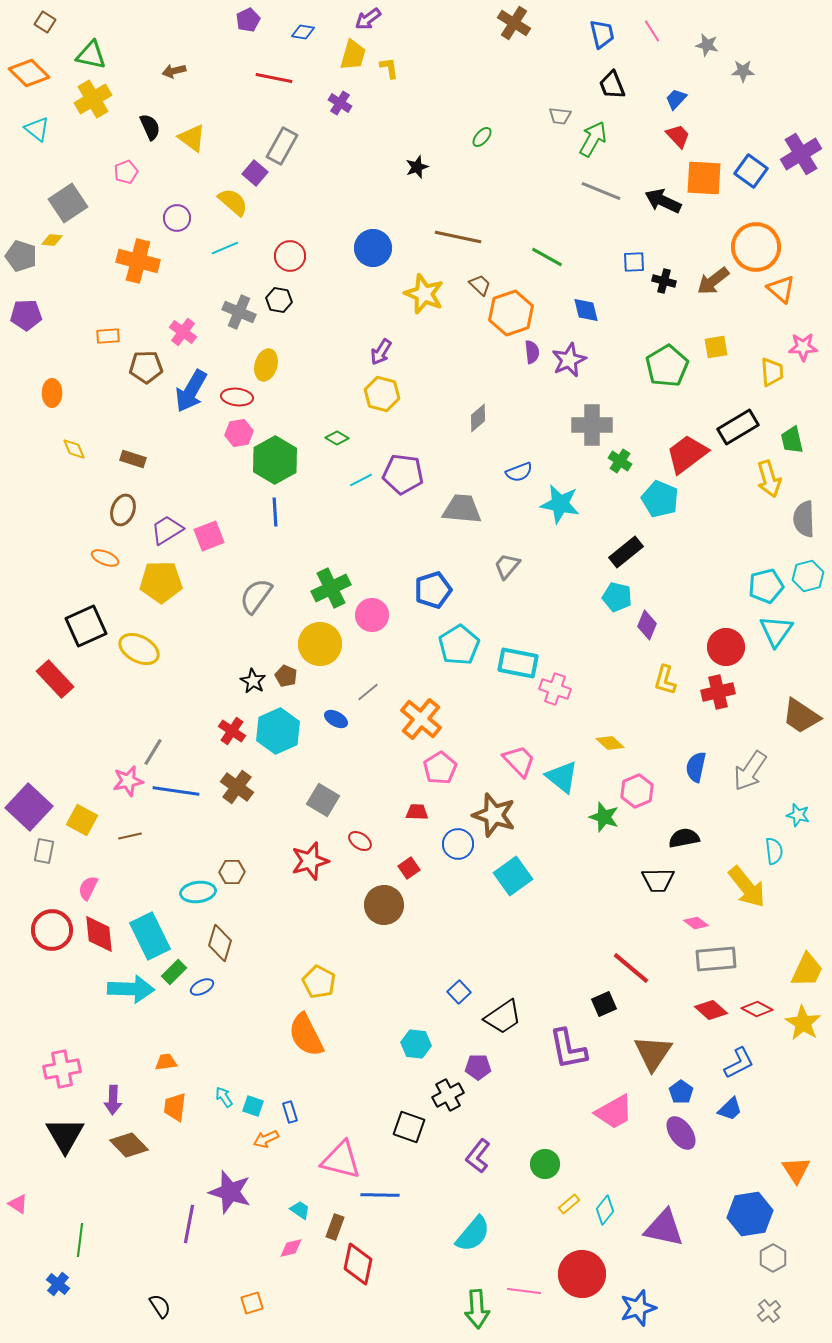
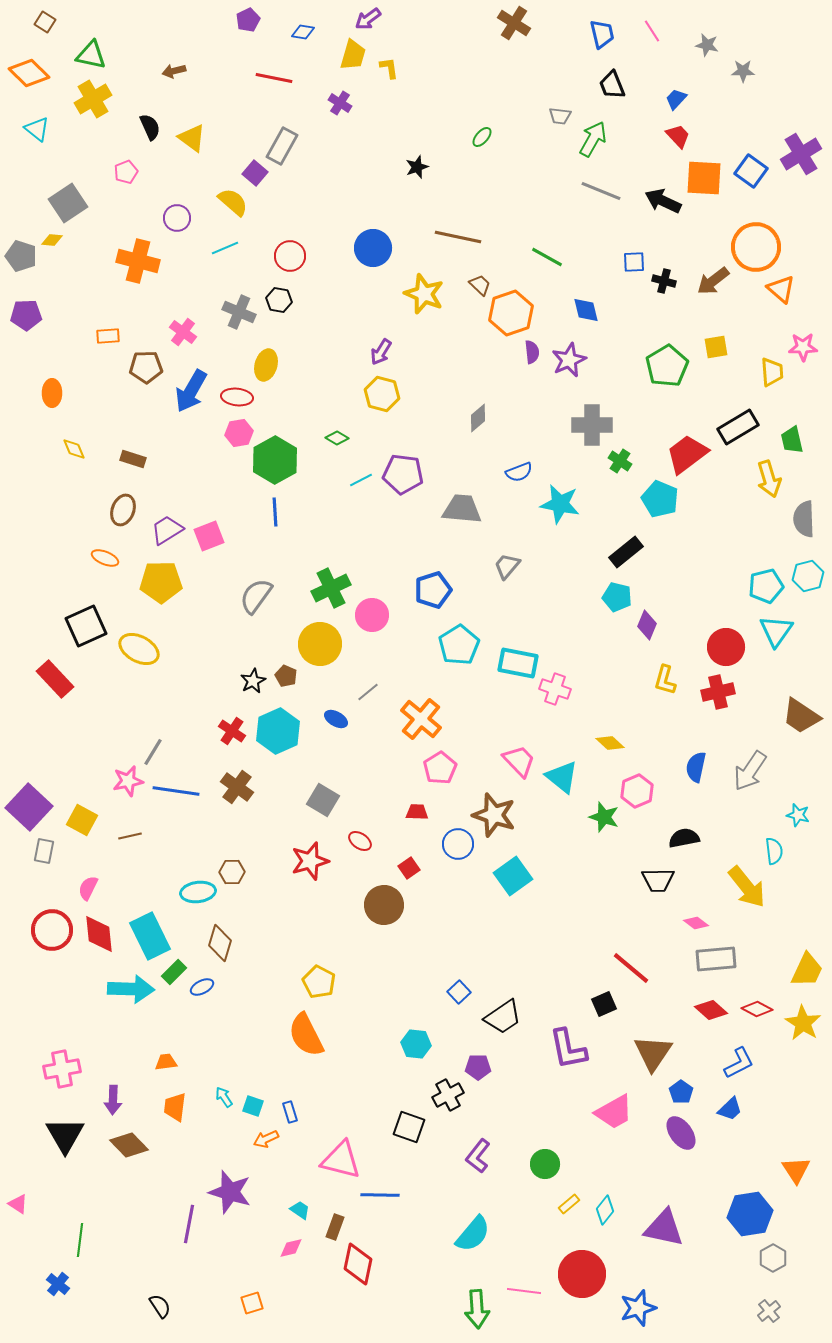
black star at (253, 681): rotated 15 degrees clockwise
